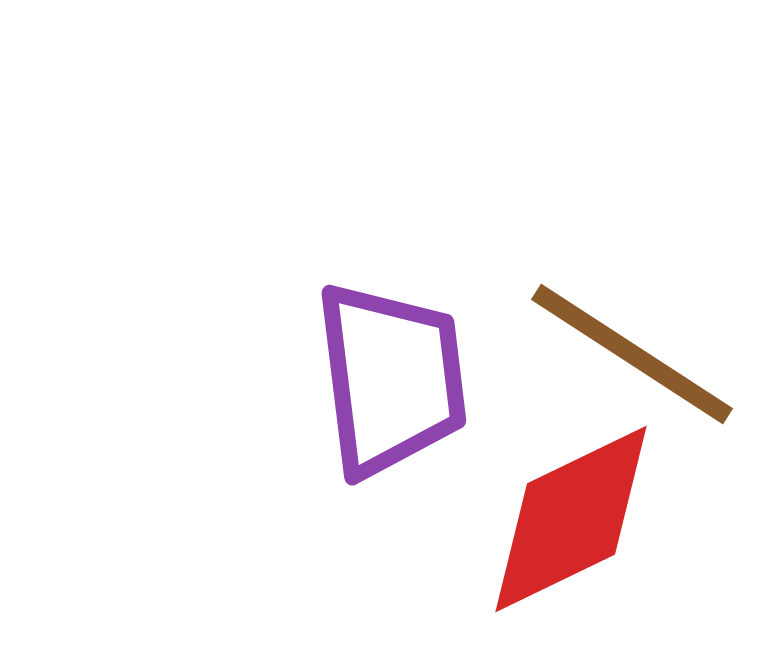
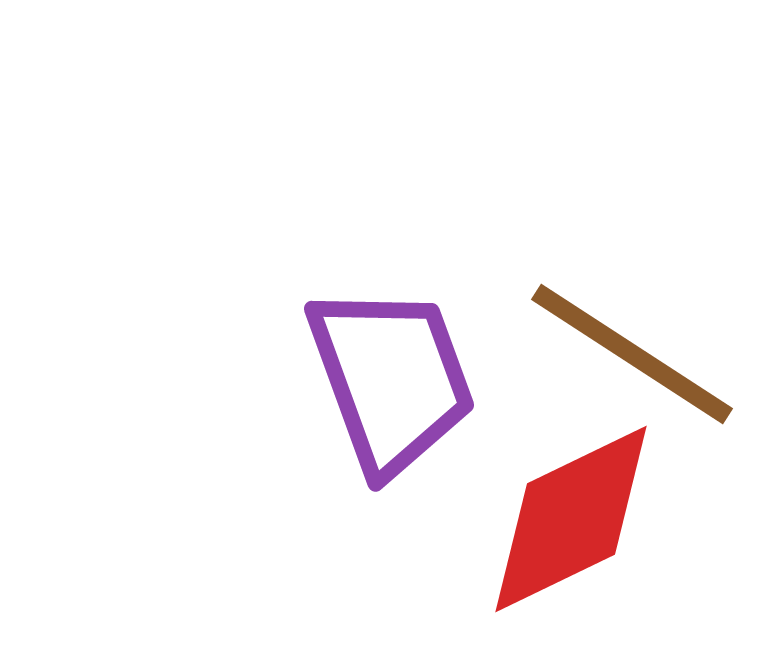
purple trapezoid: rotated 13 degrees counterclockwise
